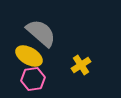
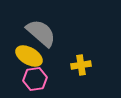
yellow cross: rotated 24 degrees clockwise
pink hexagon: moved 2 px right
